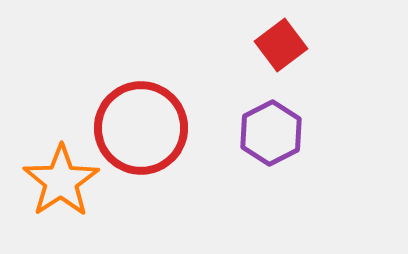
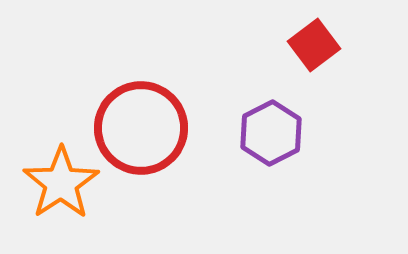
red square: moved 33 px right
orange star: moved 2 px down
